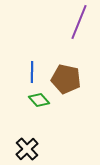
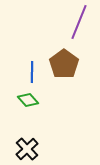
brown pentagon: moved 2 px left, 15 px up; rotated 24 degrees clockwise
green diamond: moved 11 px left
